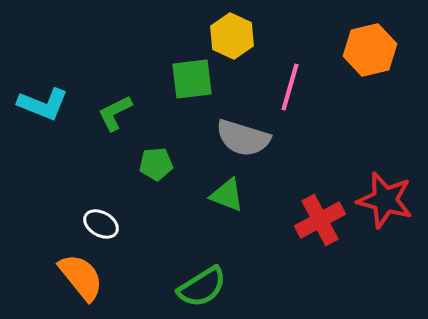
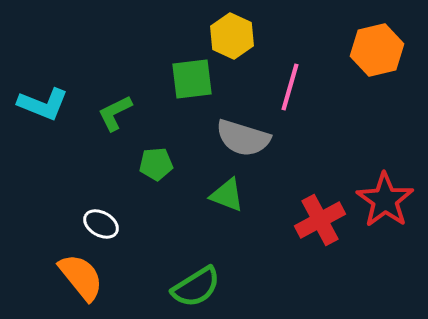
orange hexagon: moved 7 px right
red star: rotated 20 degrees clockwise
green semicircle: moved 6 px left
